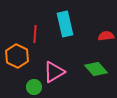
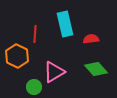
red semicircle: moved 15 px left, 3 px down
